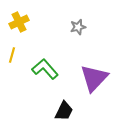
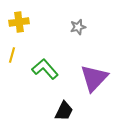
yellow cross: rotated 18 degrees clockwise
